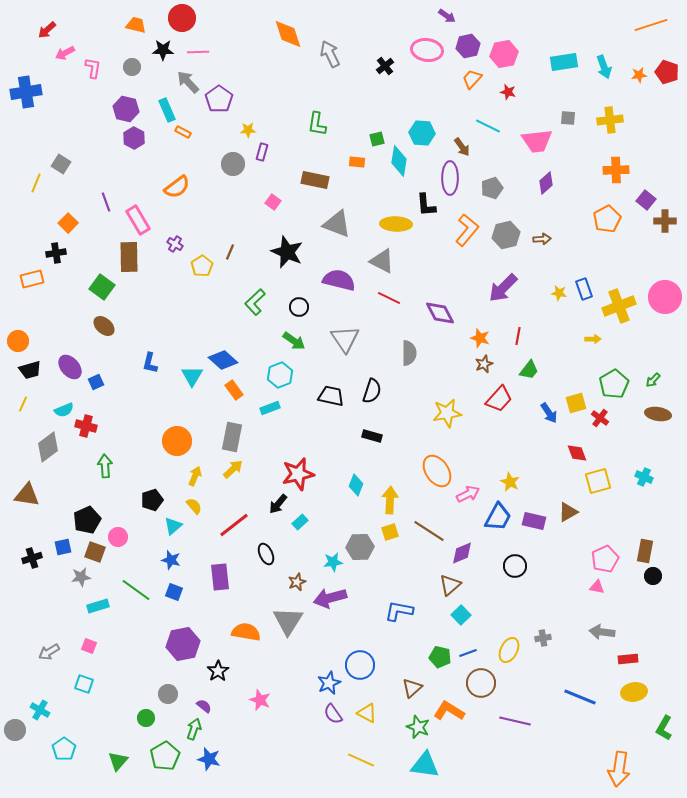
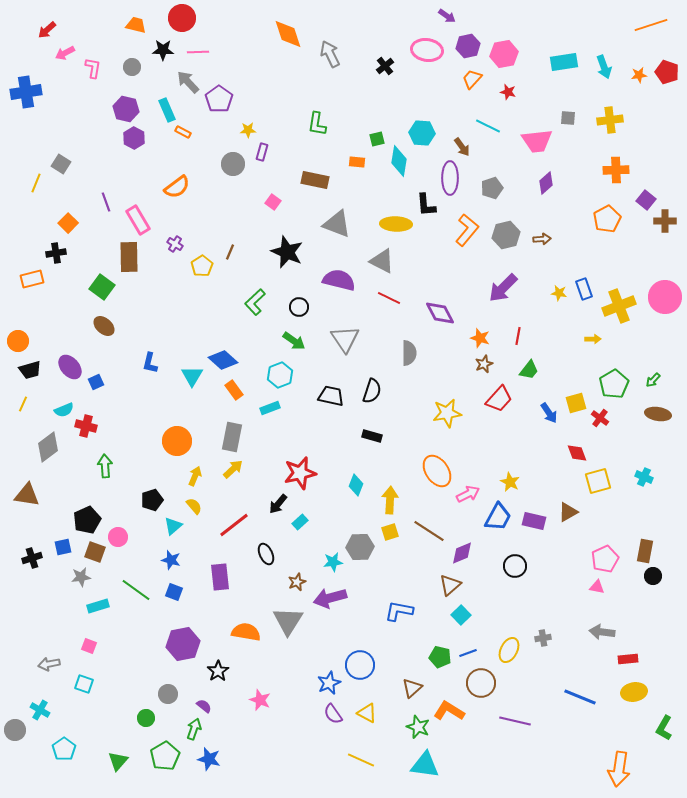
red star at (298, 474): moved 2 px right, 1 px up
gray arrow at (49, 652): moved 12 px down; rotated 20 degrees clockwise
